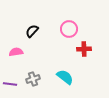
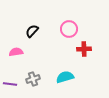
cyan semicircle: rotated 54 degrees counterclockwise
